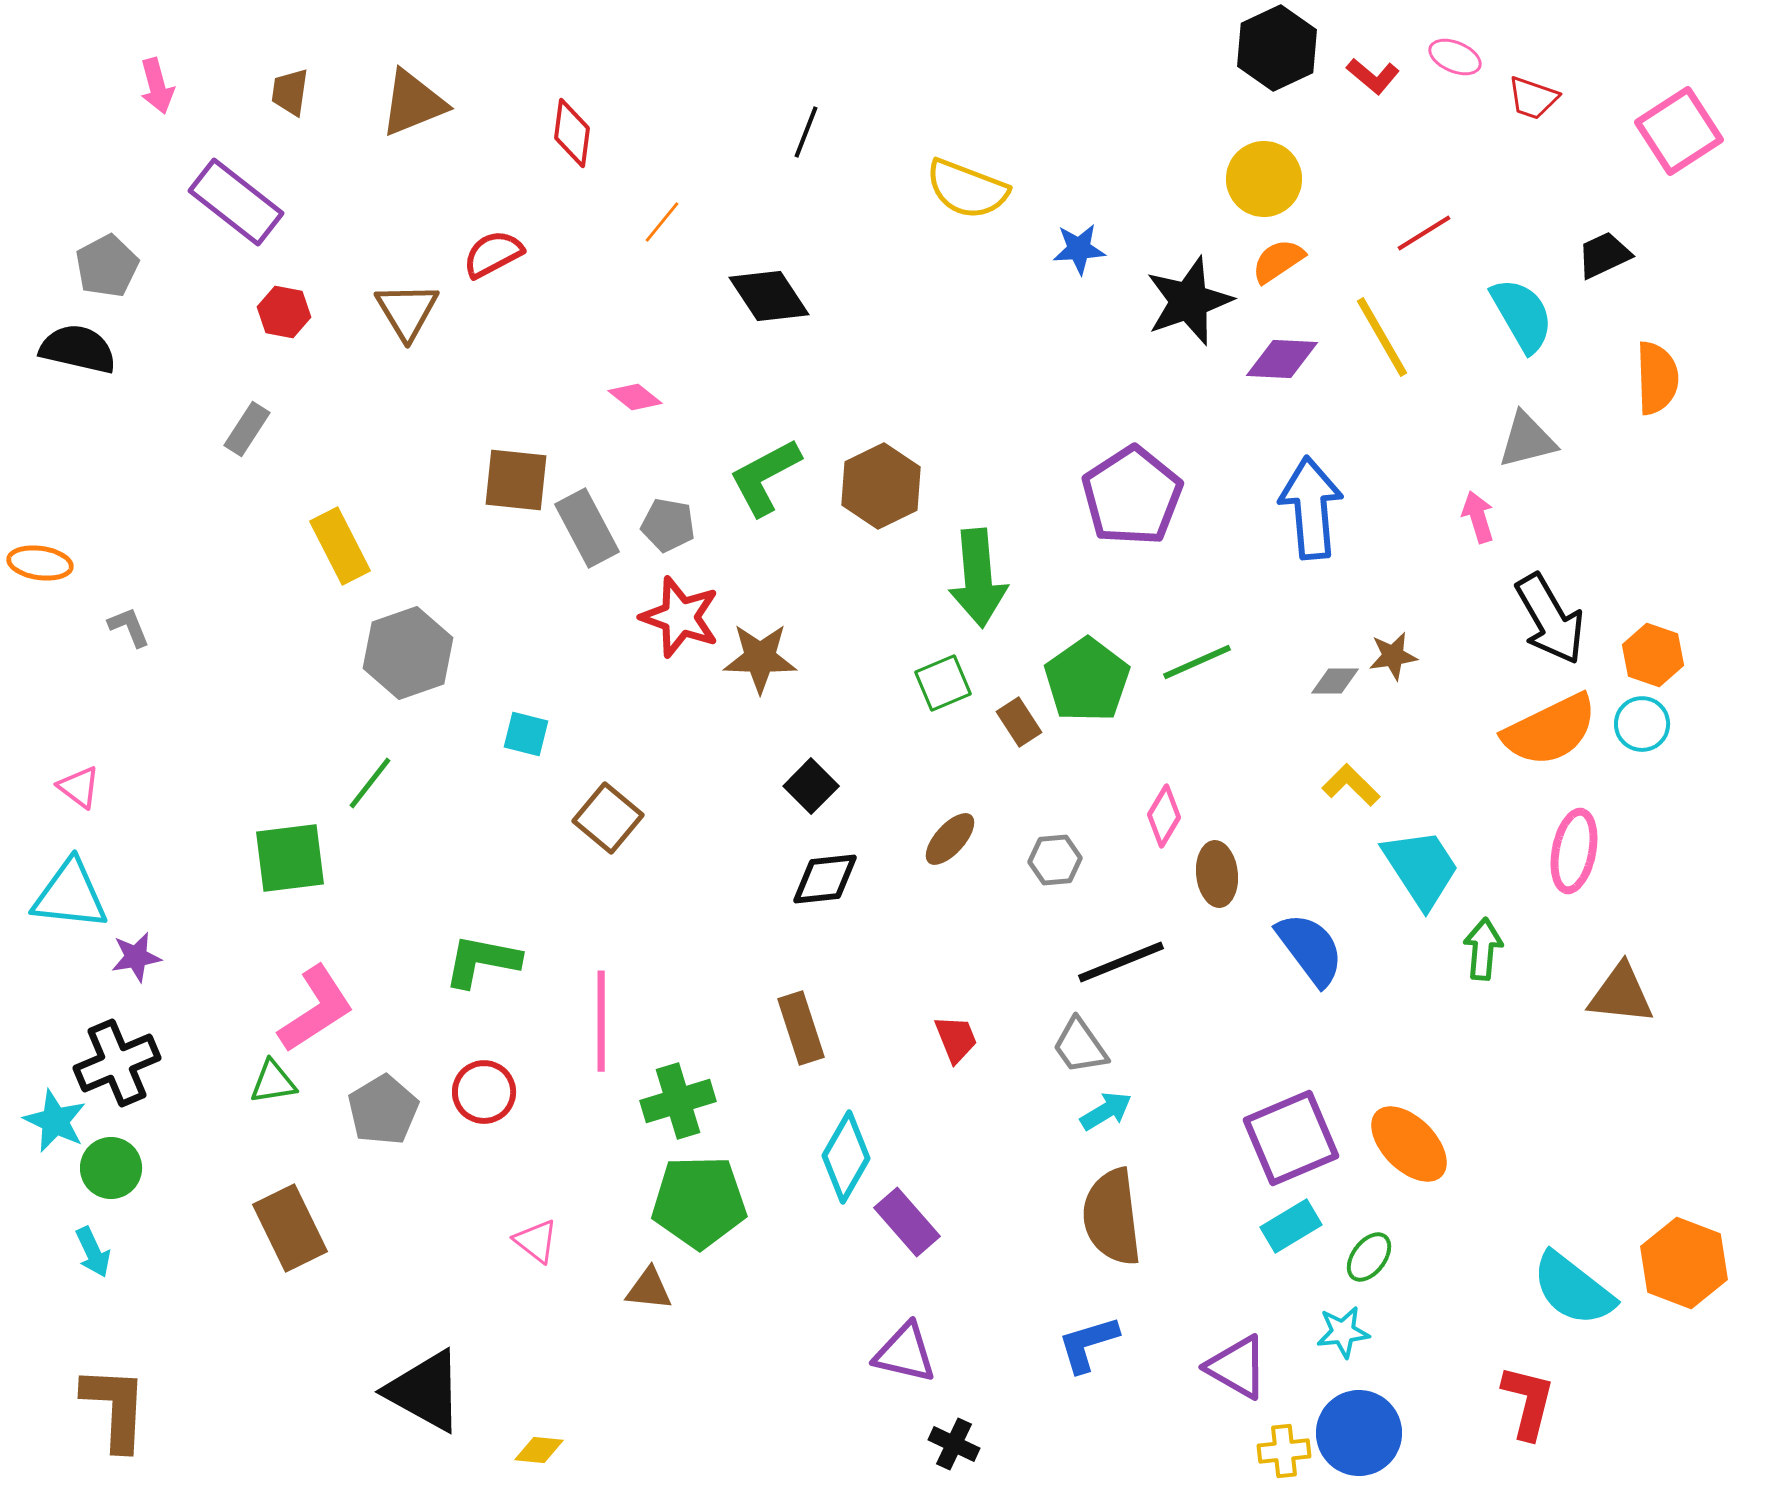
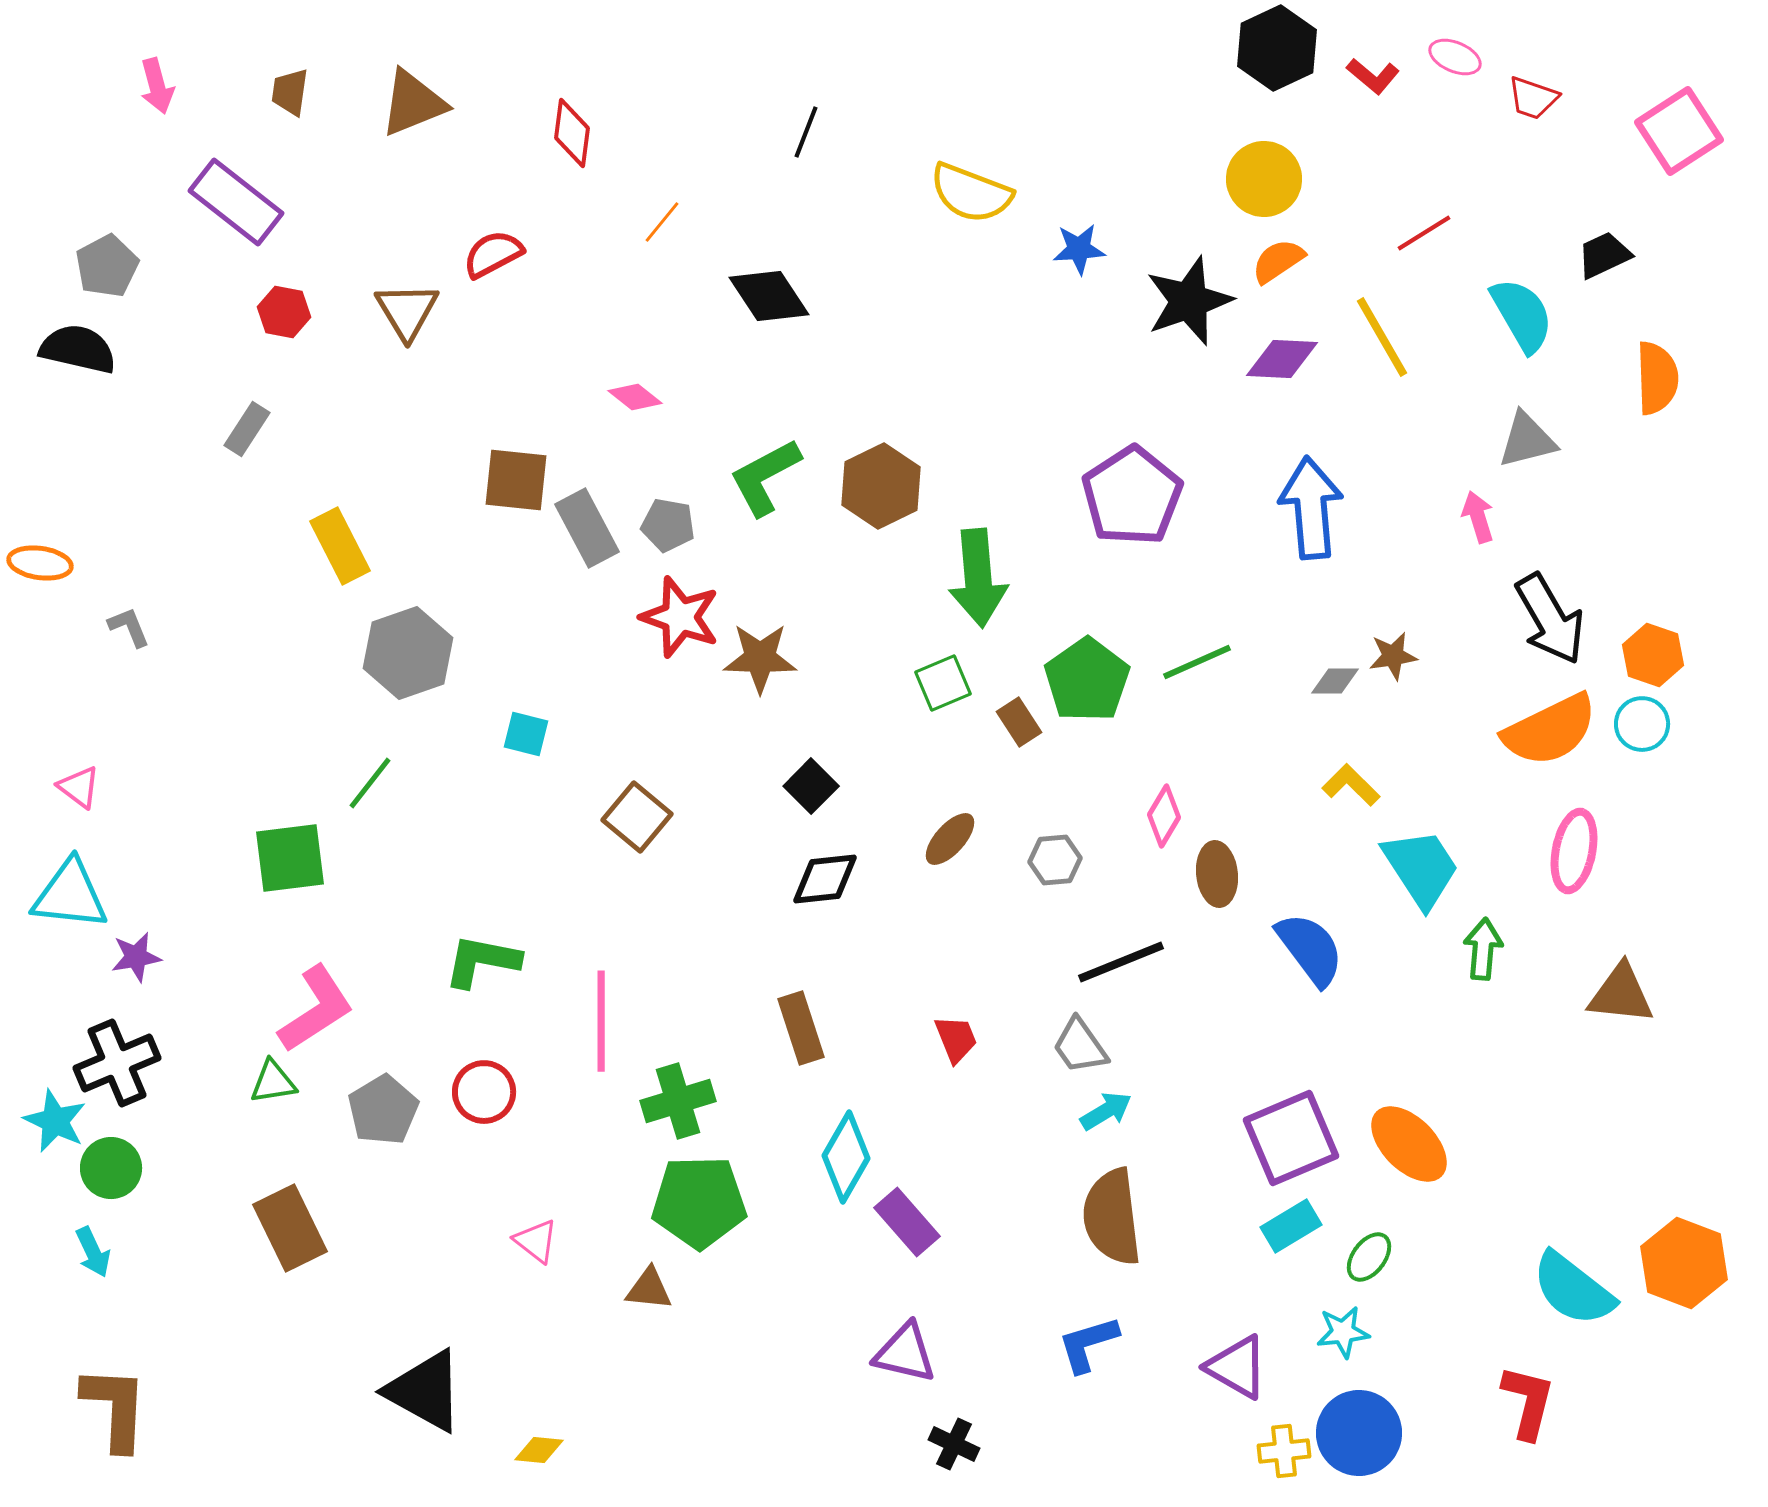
yellow semicircle at (967, 189): moved 4 px right, 4 px down
brown square at (608, 818): moved 29 px right, 1 px up
